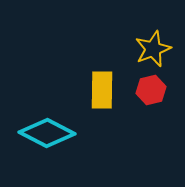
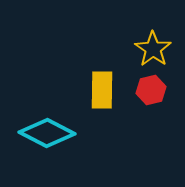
yellow star: rotated 15 degrees counterclockwise
